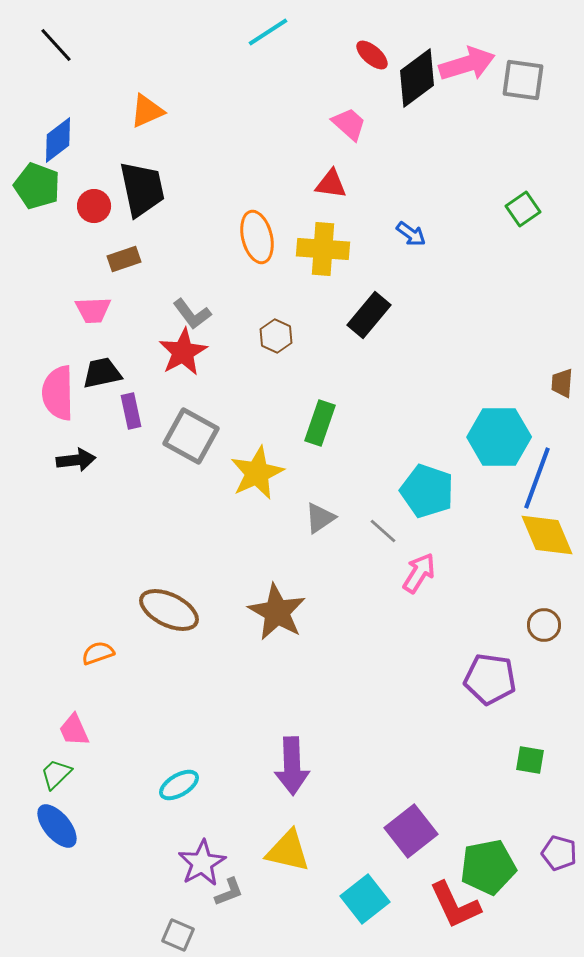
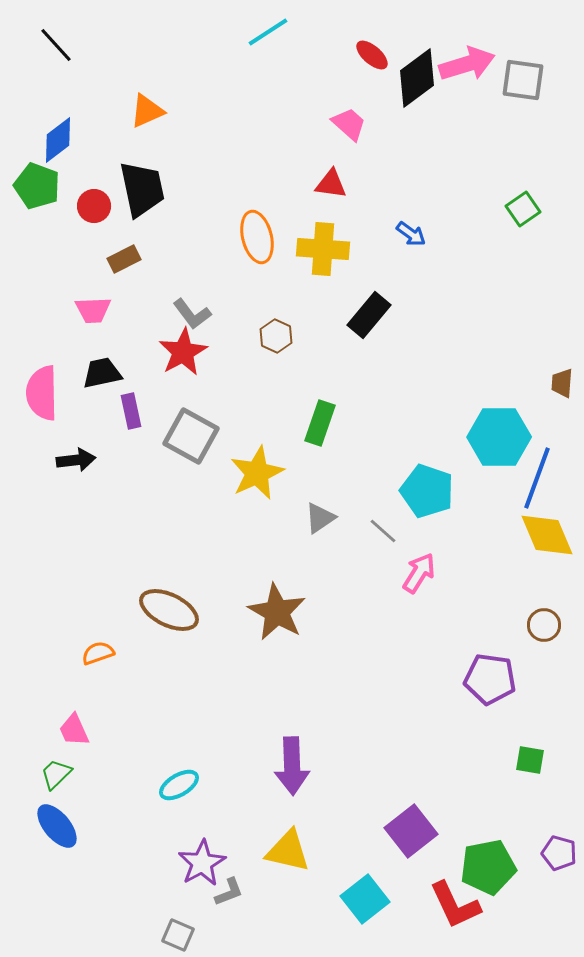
brown rectangle at (124, 259): rotated 8 degrees counterclockwise
pink semicircle at (58, 393): moved 16 px left
